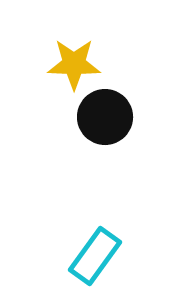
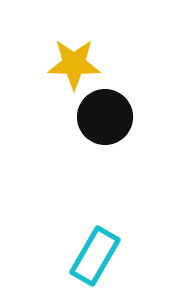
cyan rectangle: rotated 6 degrees counterclockwise
